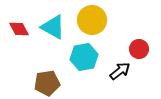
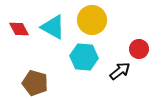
cyan hexagon: rotated 16 degrees clockwise
brown pentagon: moved 12 px left; rotated 25 degrees clockwise
